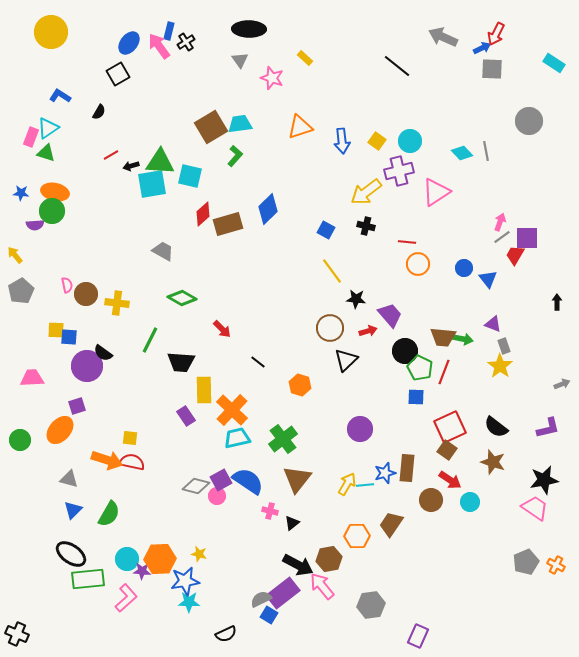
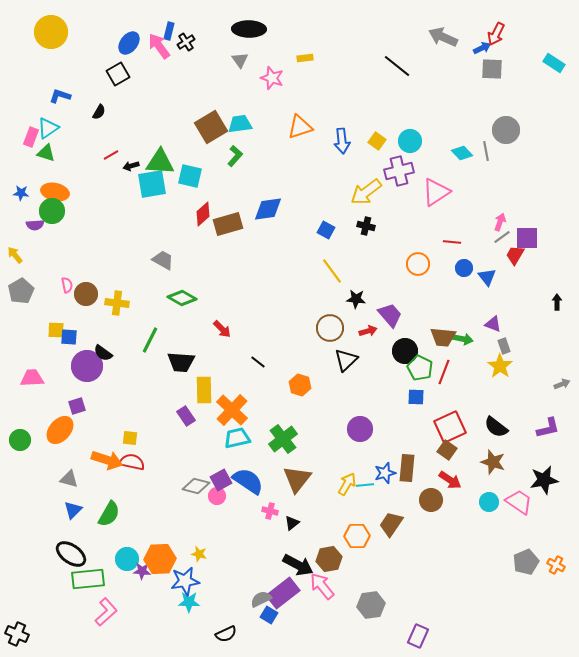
yellow rectangle at (305, 58): rotated 49 degrees counterclockwise
blue L-shape at (60, 96): rotated 15 degrees counterclockwise
gray circle at (529, 121): moved 23 px left, 9 px down
blue diamond at (268, 209): rotated 36 degrees clockwise
red line at (407, 242): moved 45 px right
gray trapezoid at (163, 251): moved 9 px down
blue triangle at (488, 279): moved 1 px left, 2 px up
cyan circle at (470, 502): moved 19 px right
pink trapezoid at (535, 508): moved 16 px left, 6 px up
pink L-shape at (126, 598): moved 20 px left, 14 px down
